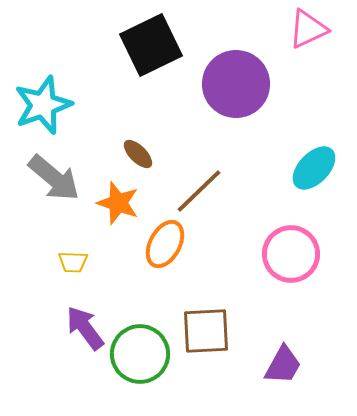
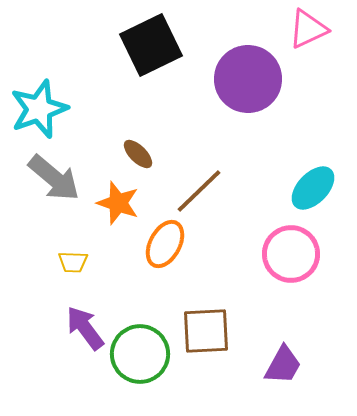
purple circle: moved 12 px right, 5 px up
cyan star: moved 4 px left, 4 px down
cyan ellipse: moved 1 px left, 20 px down
